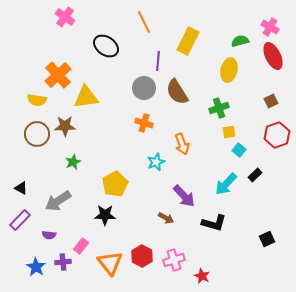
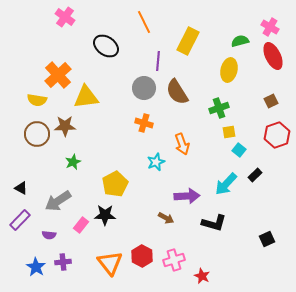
purple arrow at (184, 196): moved 3 px right; rotated 50 degrees counterclockwise
pink rectangle at (81, 246): moved 21 px up
